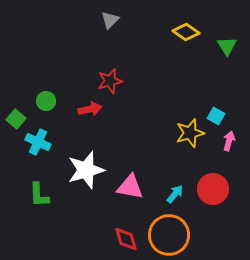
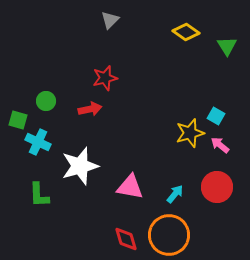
red star: moved 5 px left, 3 px up
green square: moved 2 px right, 1 px down; rotated 24 degrees counterclockwise
pink arrow: moved 9 px left, 4 px down; rotated 66 degrees counterclockwise
white star: moved 6 px left, 4 px up
red circle: moved 4 px right, 2 px up
